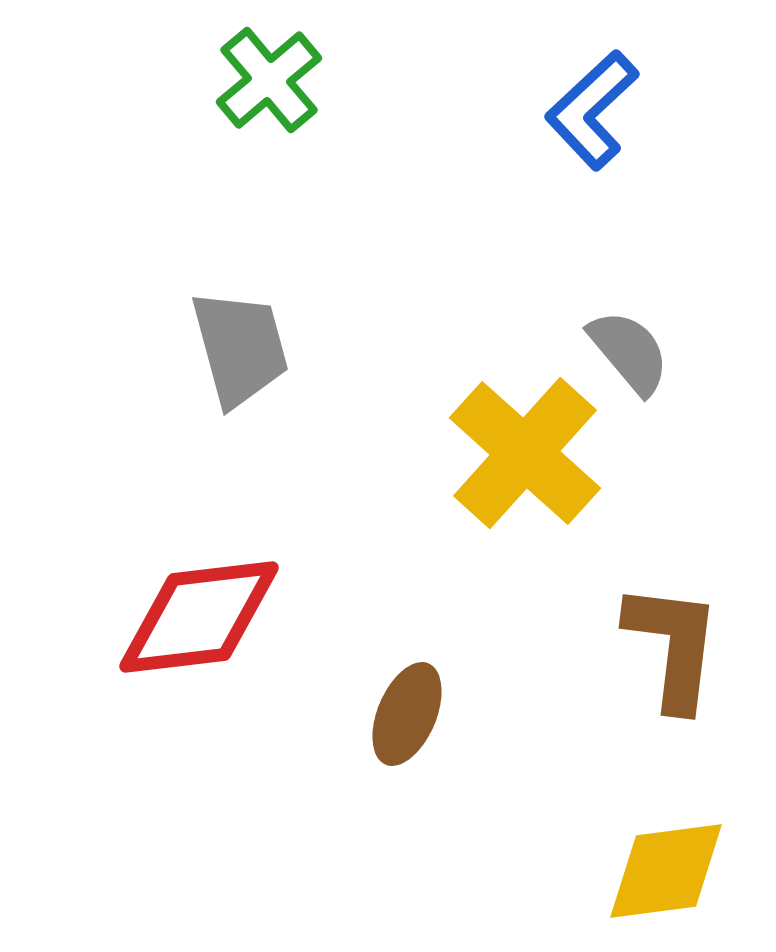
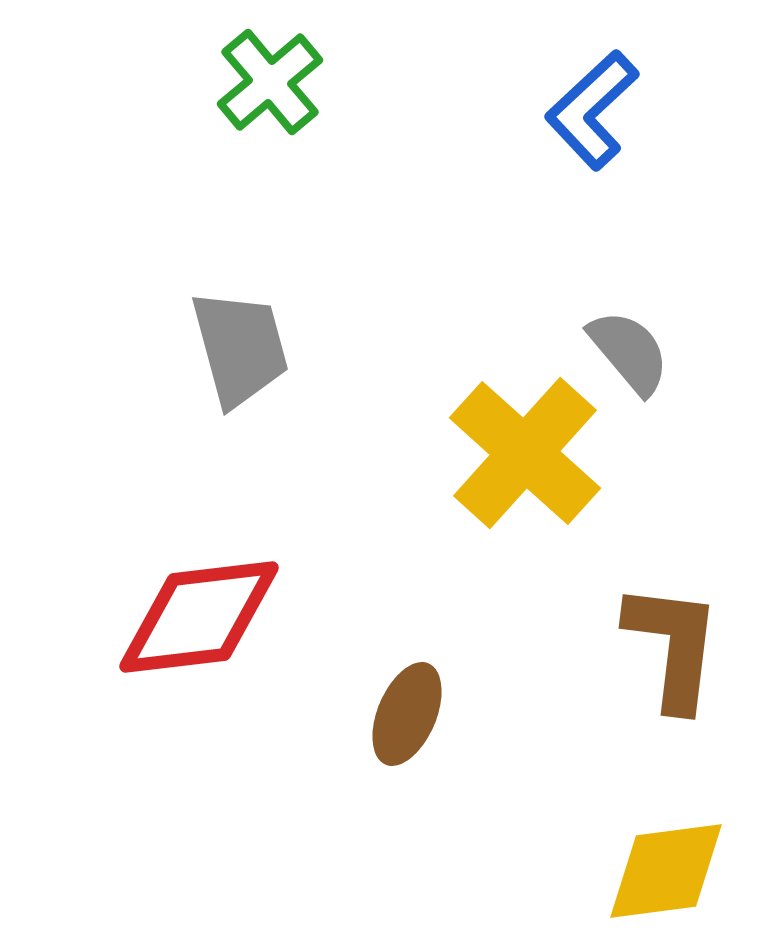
green cross: moved 1 px right, 2 px down
